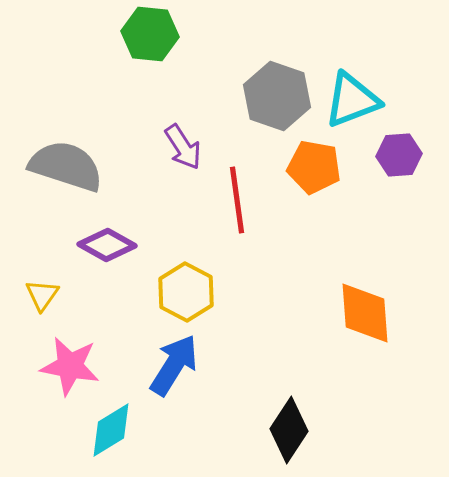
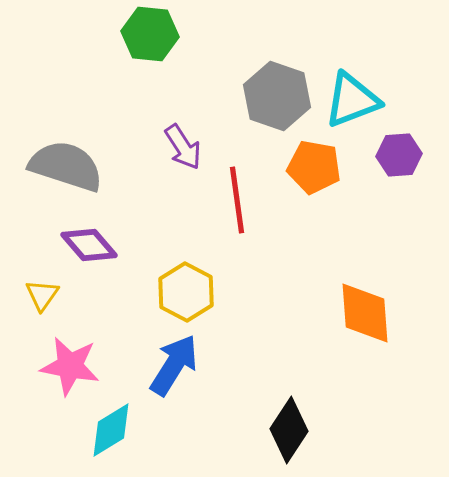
purple diamond: moved 18 px left; rotated 20 degrees clockwise
